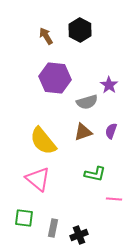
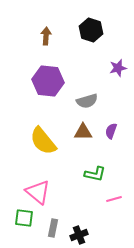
black hexagon: moved 11 px right; rotated 10 degrees counterclockwise
brown arrow: rotated 36 degrees clockwise
purple hexagon: moved 7 px left, 3 px down
purple star: moved 9 px right, 17 px up; rotated 24 degrees clockwise
gray semicircle: moved 1 px up
brown triangle: rotated 18 degrees clockwise
pink triangle: moved 13 px down
pink line: rotated 21 degrees counterclockwise
